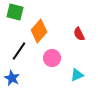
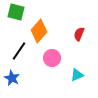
green square: moved 1 px right
red semicircle: rotated 48 degrees clockwise
